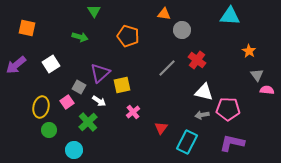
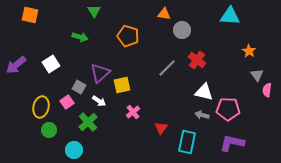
orange square: moved 3 px right, 13 px up
pink semicircle: rotated 88 degrees counterclockwise
gray arrow: rotated 24 degrees clockwise
cyan rectangle: rotated 15 degrees counterclockwise
